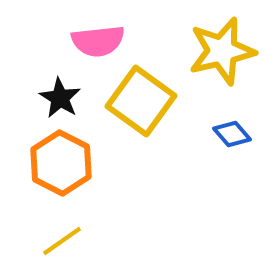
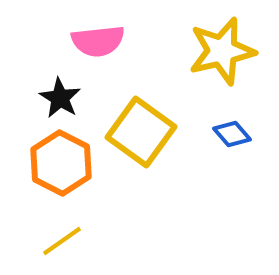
yellow square: moved 31 px down
